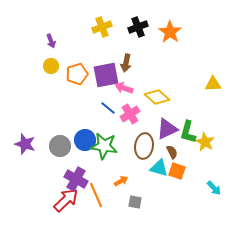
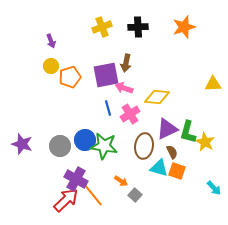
black cross: rotated 18 degrees clockwise
orange star: moved 14 px right, 5 px up; rotated 20 degrees clockwise
orange pentagon: moved 7 px left, 3 px down
yellow diamond: rotated 35 degrees counterclockwise
blue line: rotated 35 degrees clockwise
purple star: moved 3 px left
orange arrow: rotated 64 degrees clockwise
orange line: moved 3 px left; rotated 15 degrees counterclockwise
gray square: moved 7 px up; rotated 32 degrees clockwise
